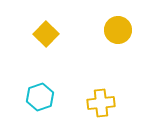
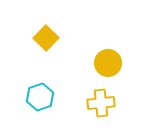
yellow circle: moved 10 px left, 33 px down
yellow square: moved 4 px down
